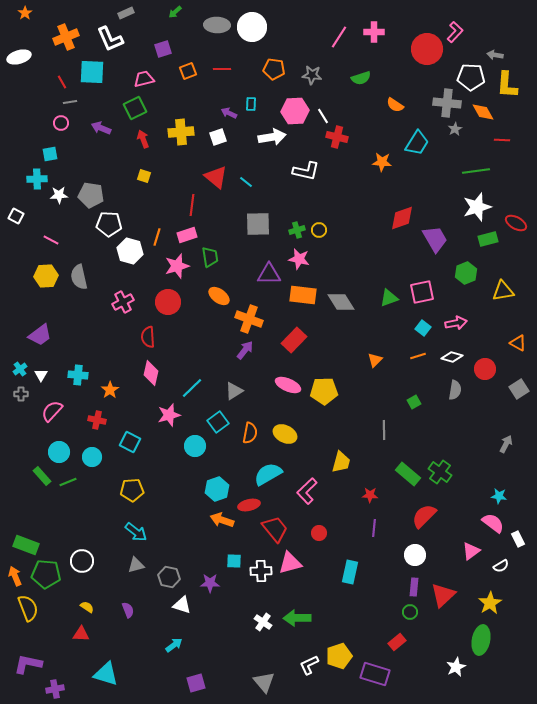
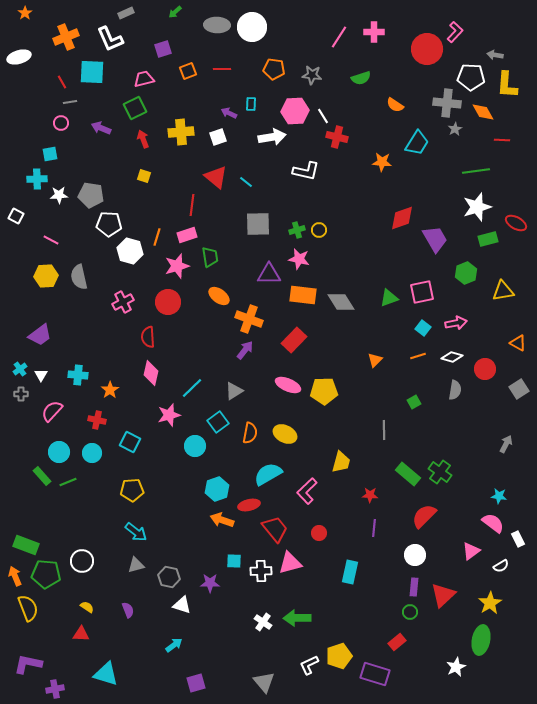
cyan circle at (92, 457): moved 4 px up
